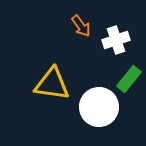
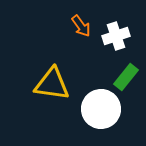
white cross: moved 4 px up
green rectangle: moved 3 px left, 2 px up
white circle: moved 2 px right, 2 px down
